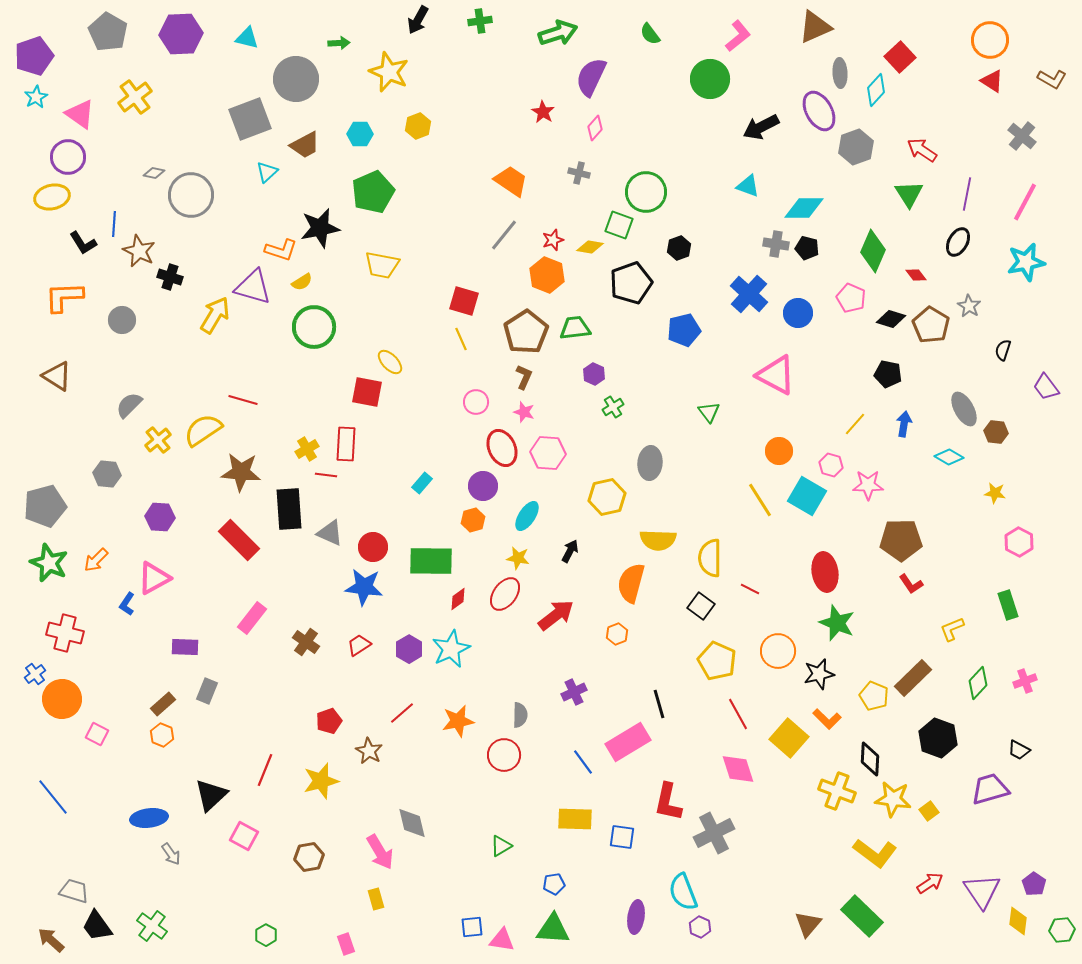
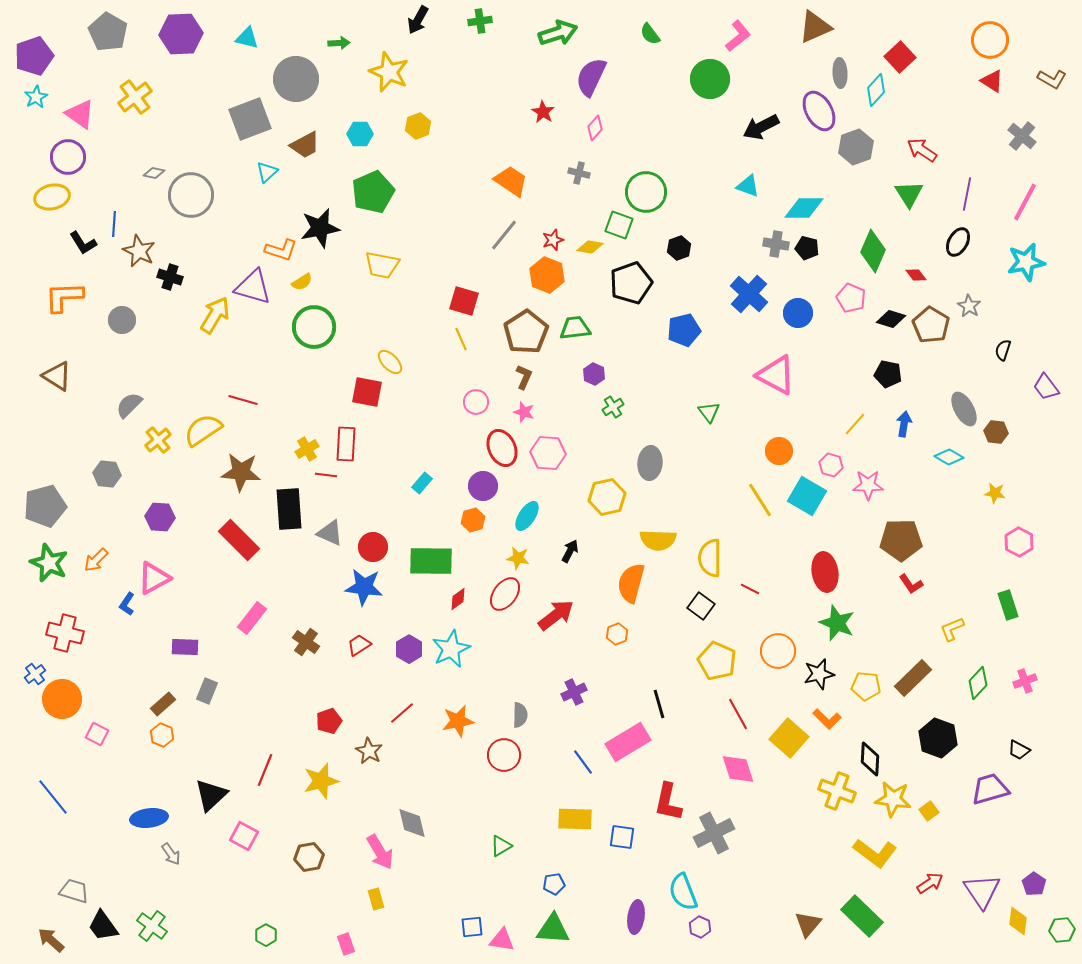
yellow pentagon at (874, 696): moved 8 px left, 10 px up; rotated 16 degrees counterclockwise
black trapezoid at (97, 926): moved 6 px right
